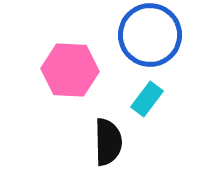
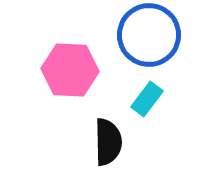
blue circle: moved 1 px left
